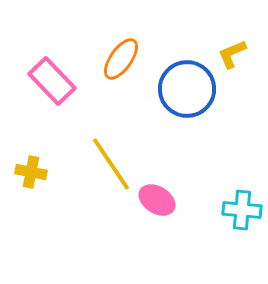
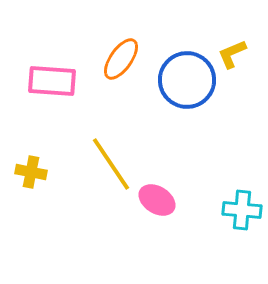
pink rectangle: rotated 42 degrees counterclockwise
blue circle: moved 9 px up
